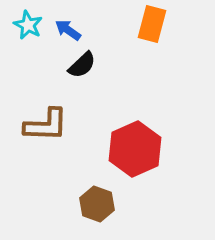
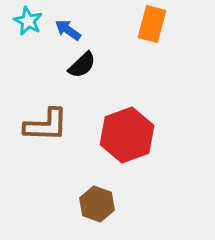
cyan star: moved 4 px up
red hexagon: moved 8 px left, 14 px up; rotated 4 degrees clockwise
